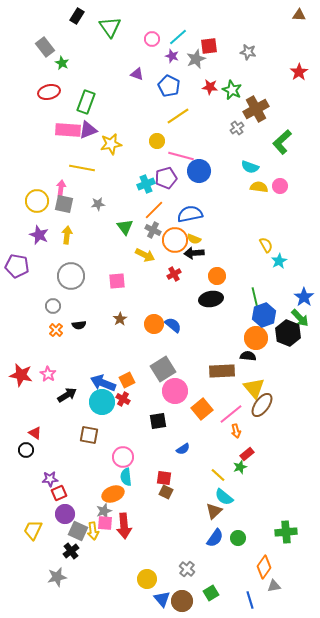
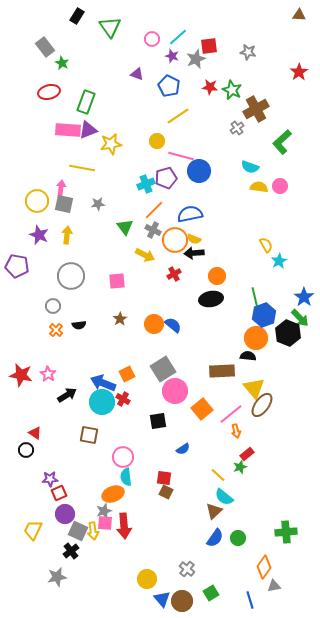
orange square at (127, 380): moved 6 px up
